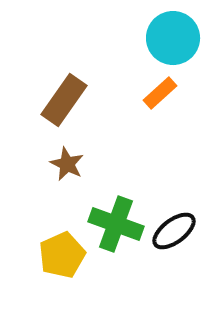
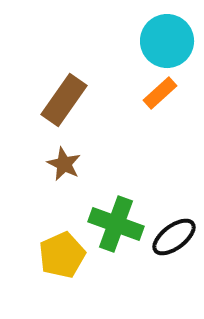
cyan circle: moved 6 px left, 3 px down
brown star: moved 3 px left
black ellipse: moved 6 px down
